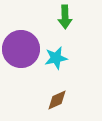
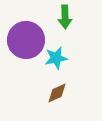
purple circle: moved 5 px right, 9 px up
brown diamond: moved 7 px up
